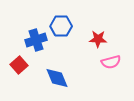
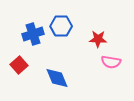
blue cross: moved 3 px left, 6 px up
pink semicircle: rotated 24 degrees clockwise
